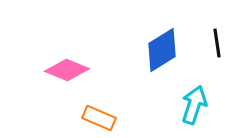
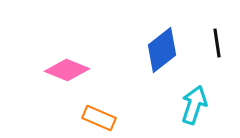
blue diamond: rotated 6 degrees counterclockwise
